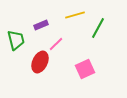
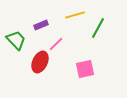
green trapezoid: rotated 30 degrees counterclockwise
pink square: rotated 12 degrees clockwise
